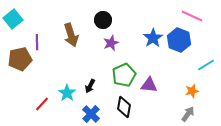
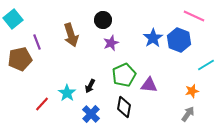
pink line: moved 2 px right
purple line: rotated 21 degrees counterclockwise
